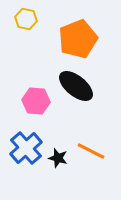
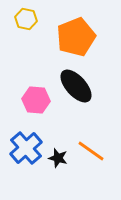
orange pentagon: moved 2 px left, 2 px up
black ellipse: rotated 9 degrees clockwise
pink hexagon: moved 1 px up
orange line: rotated 8 degrees clockwise
